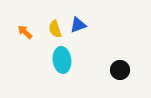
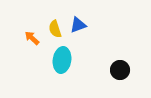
orange arrow: moved 7 px right, 6 px down
cyan ellipse: rotated 15 degrees clockwise
